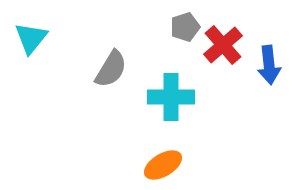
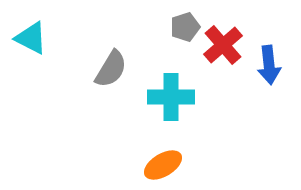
cyan triangle: rotated 42 degrees counterclockwise
